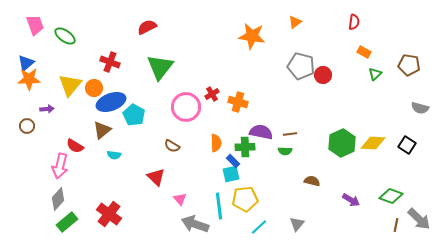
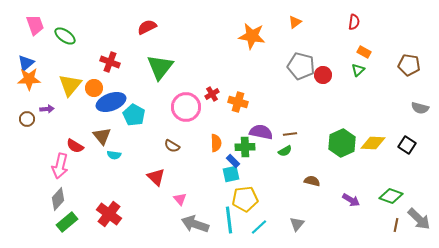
green triangle at (375, 74): moved 17 px left, 4 px up
brown circle at (27, 126): moved 7 px up
brown triangle at (102, 130): moved 6 px down; rotated 30 degrees counterclockwise
green semicircle at (285, 151): rotated 32 degrees counterclockwise
cyan line at (219, 206): moved 10 px right, 14 px down
